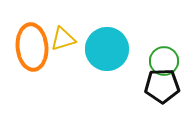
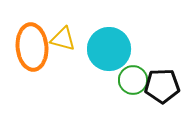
yellow triangle: rotated 32 degrees clockwise
cyan circle: moved 2 px right
green circle: moved 31 px left, 19 px down
